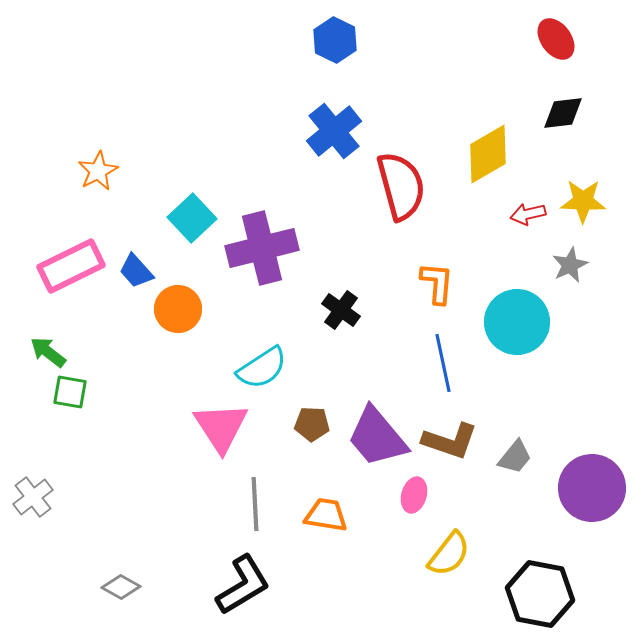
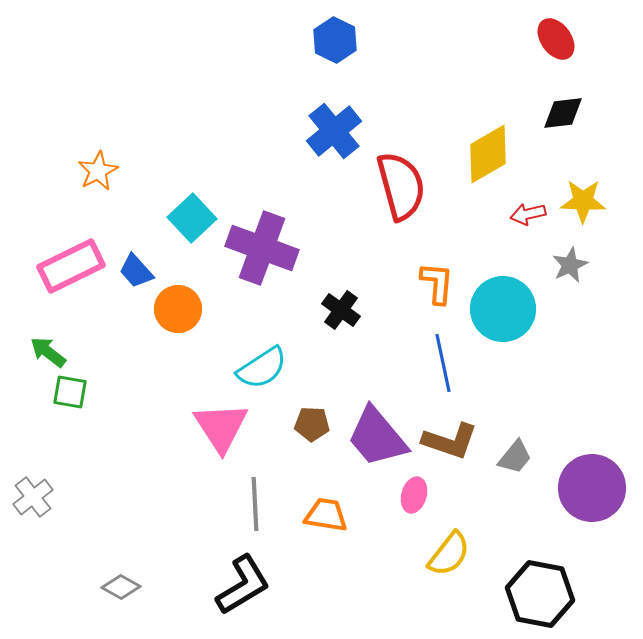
purple cross: rotated 34 degrees clockwise
cyan circle: moved 14 px left, 13 px up
